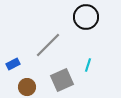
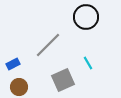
cyan line: moved 2 px up; rotated 48 degrees counterclockwise
gray square: moved 1 px right
brown circle: moved 8 px left
